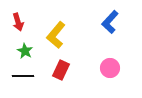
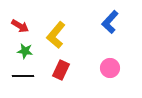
red arrow: moved 2 px right, 4 px down; rotated 42 degrees counterclockwise
green star: rotated 21 degrees counterclockwise
